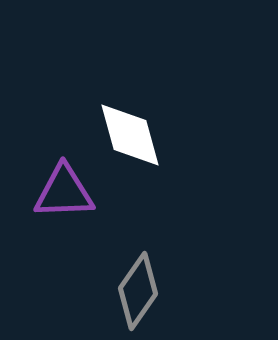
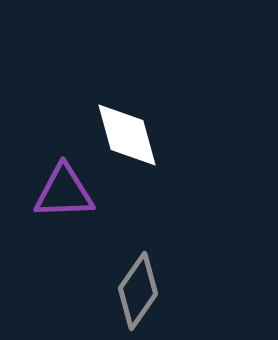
white diamond: moved 3 px left
